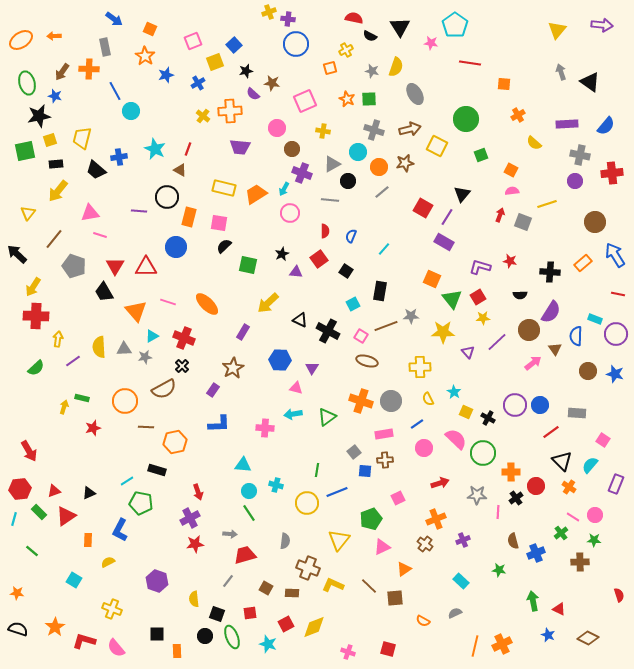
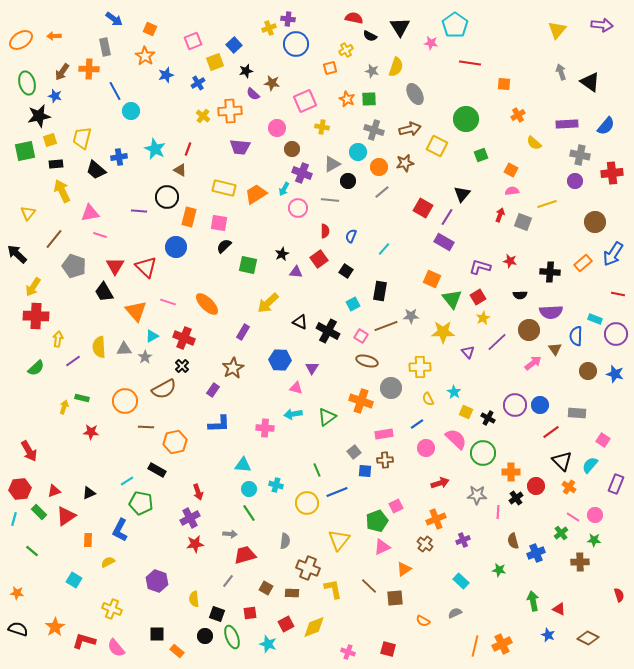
yellow cross at (269, 12): moved 16 px down
yellow cross at (323, 131): moved 1 px left, 4 px up
yellow arrow at (58, 191): moved 4 px right; rotated 115 degrees clockwise
pink circle at (290, 213): moved 8 px right, 5 px up
blue arrow at (615, 255): moved 2 px left, 1 px up; rotated 115 degrees counterclockwise
red triangle at (146, 267): rotated 45 degrees clockwise
purple semicircle at (551, 312): rotated 55 degrees clockwise
yellow star at (483, 318): rotated 24 degrees counterclockwise
black triangle at (300, 320): moved 2 px down
gray star at (145, 357): rotated 24 degrees counterclockwise
gray circle at (391, 401): moved 13 px up
red star at (93, 428): moved 2 px left, 4 px down; rotated 21 degrees clockwise
pink circle at (424, 448): moved 2 px right
black rectangle at (157, 470): rotated 12 degrees clockwise
green line at (317, 470): rotated 32 degrees counterclockwise
cyan circle at (249, 491): moved 2 px up
pink square at (398, 498): moved 2 px left, 8 px down
green pentagon at (371, 519): moved 6 px right, 2 px down
yellow L-shape at (333, 585): moved 4 px down; rotated 55 degrees clockwise
orange rectangle at (177, 651): rotated 48 degrees counterclockwise
